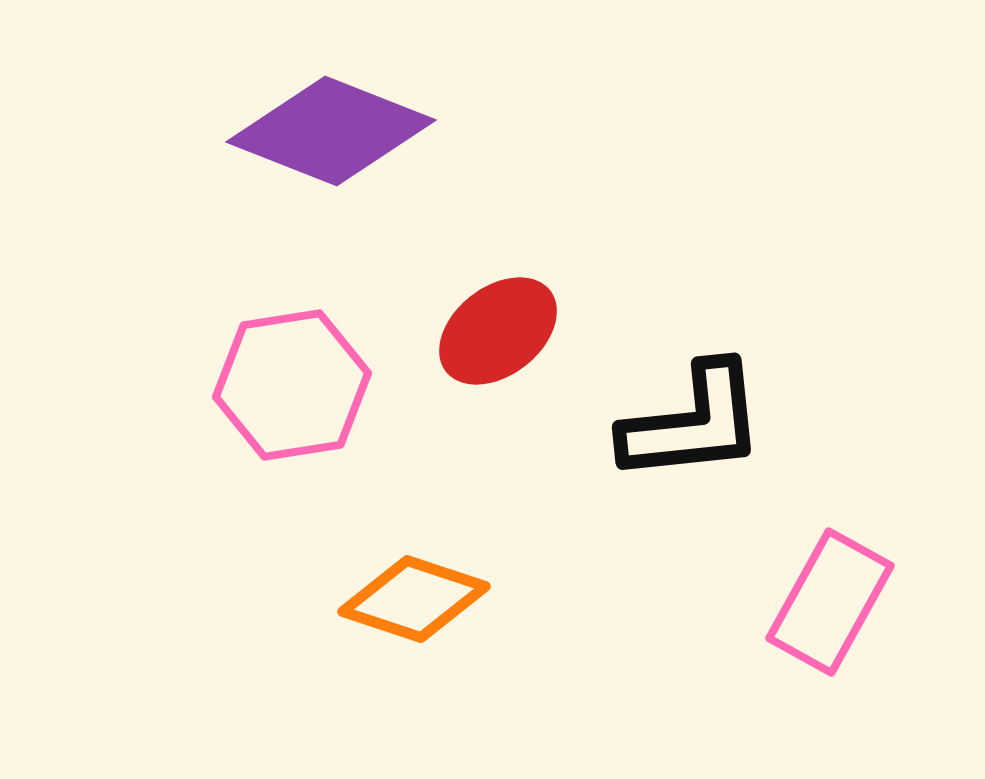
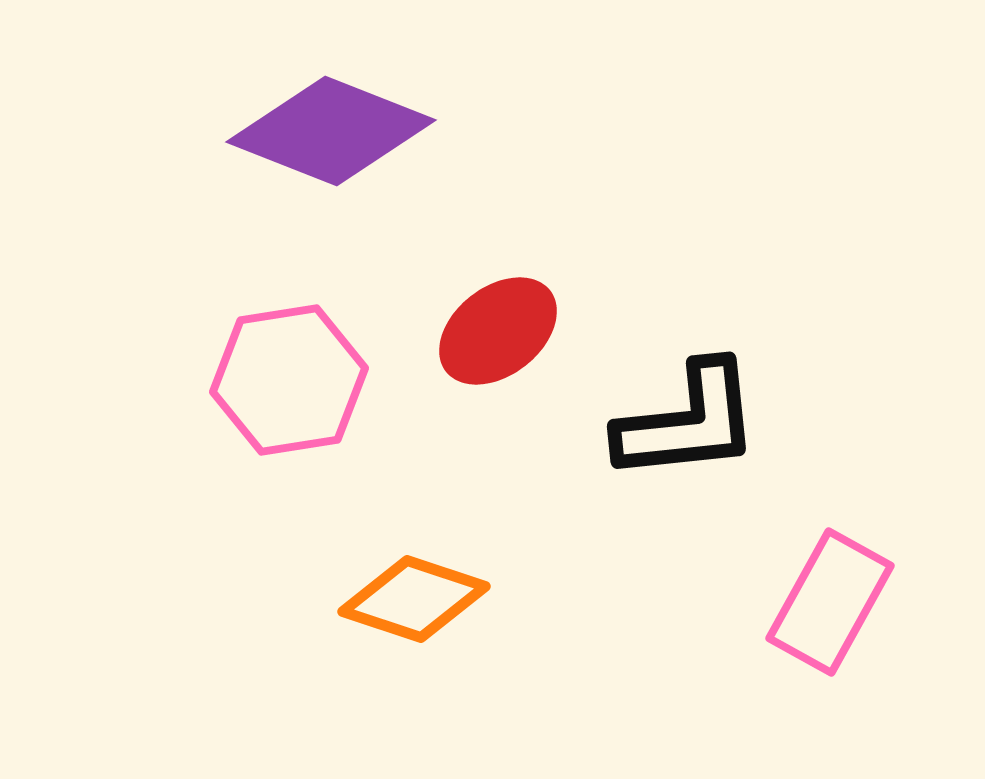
pink hexagon: moved 3 px left, 5 px up
black L-shape: moved 5 px left, 1 px up
